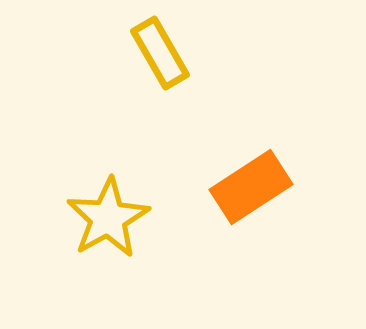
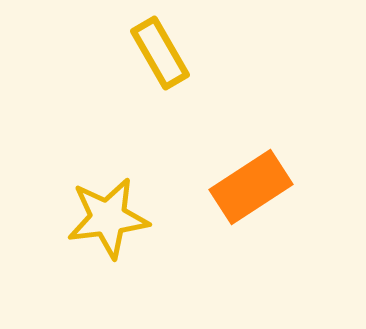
yellow star: rotated 22 degrees clockwise
